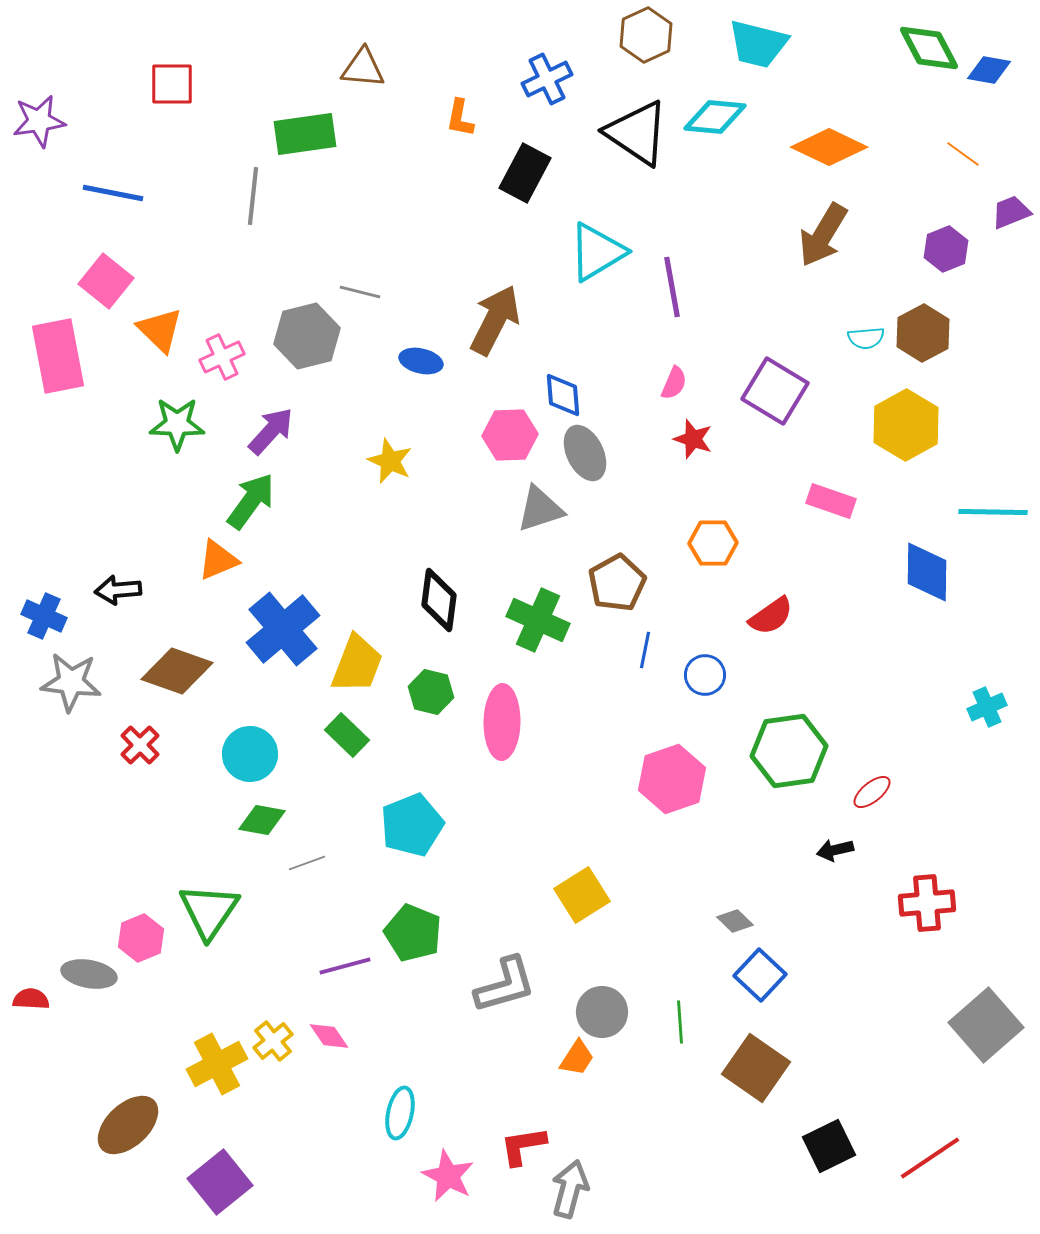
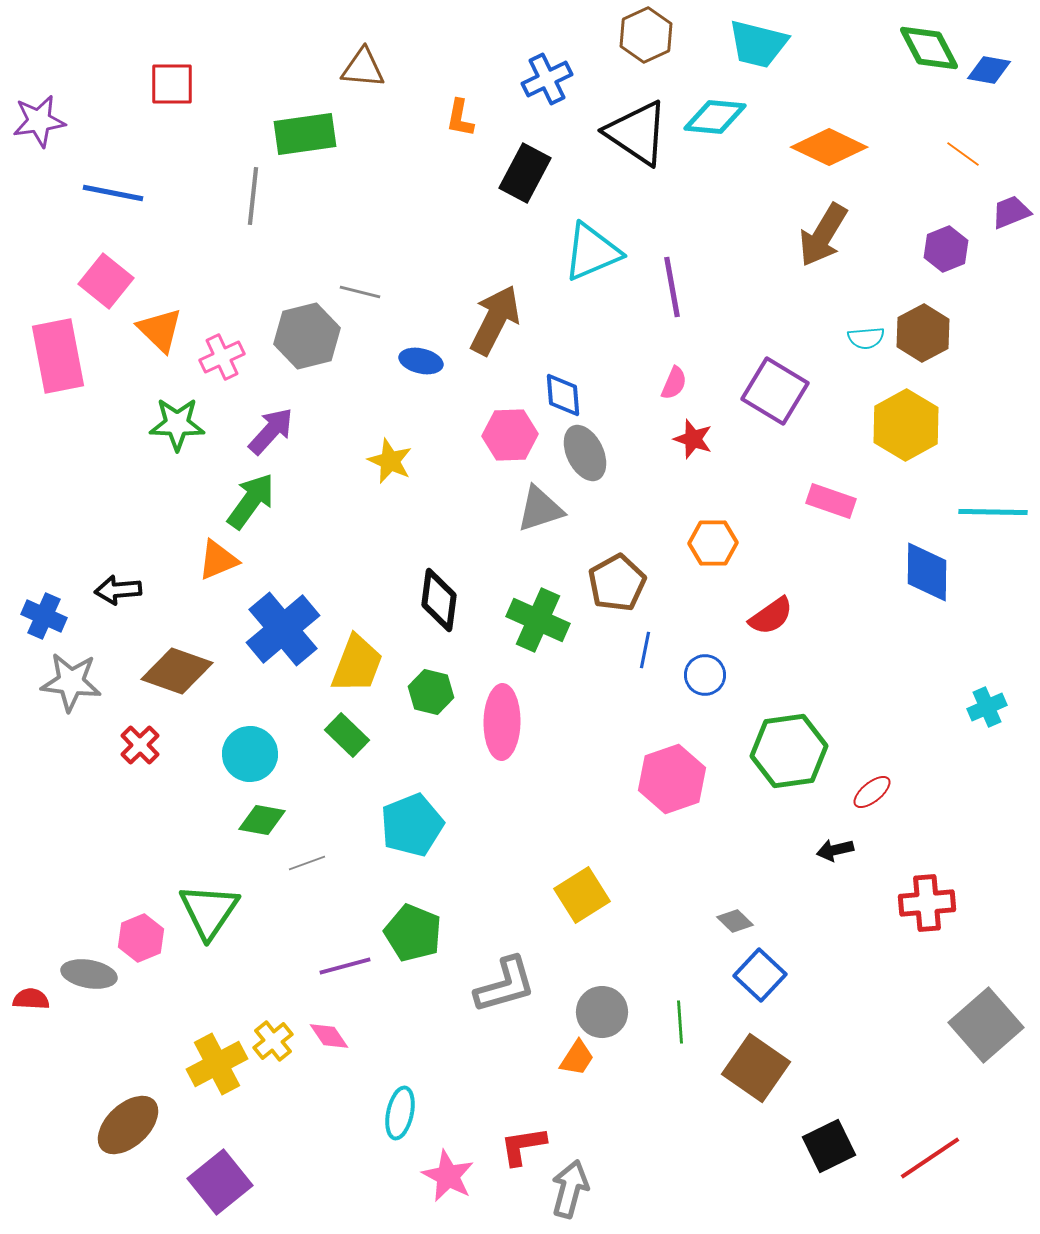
cyan triangle at (597, 252): moved 5 px left; rotated 8 degrees clockwise
